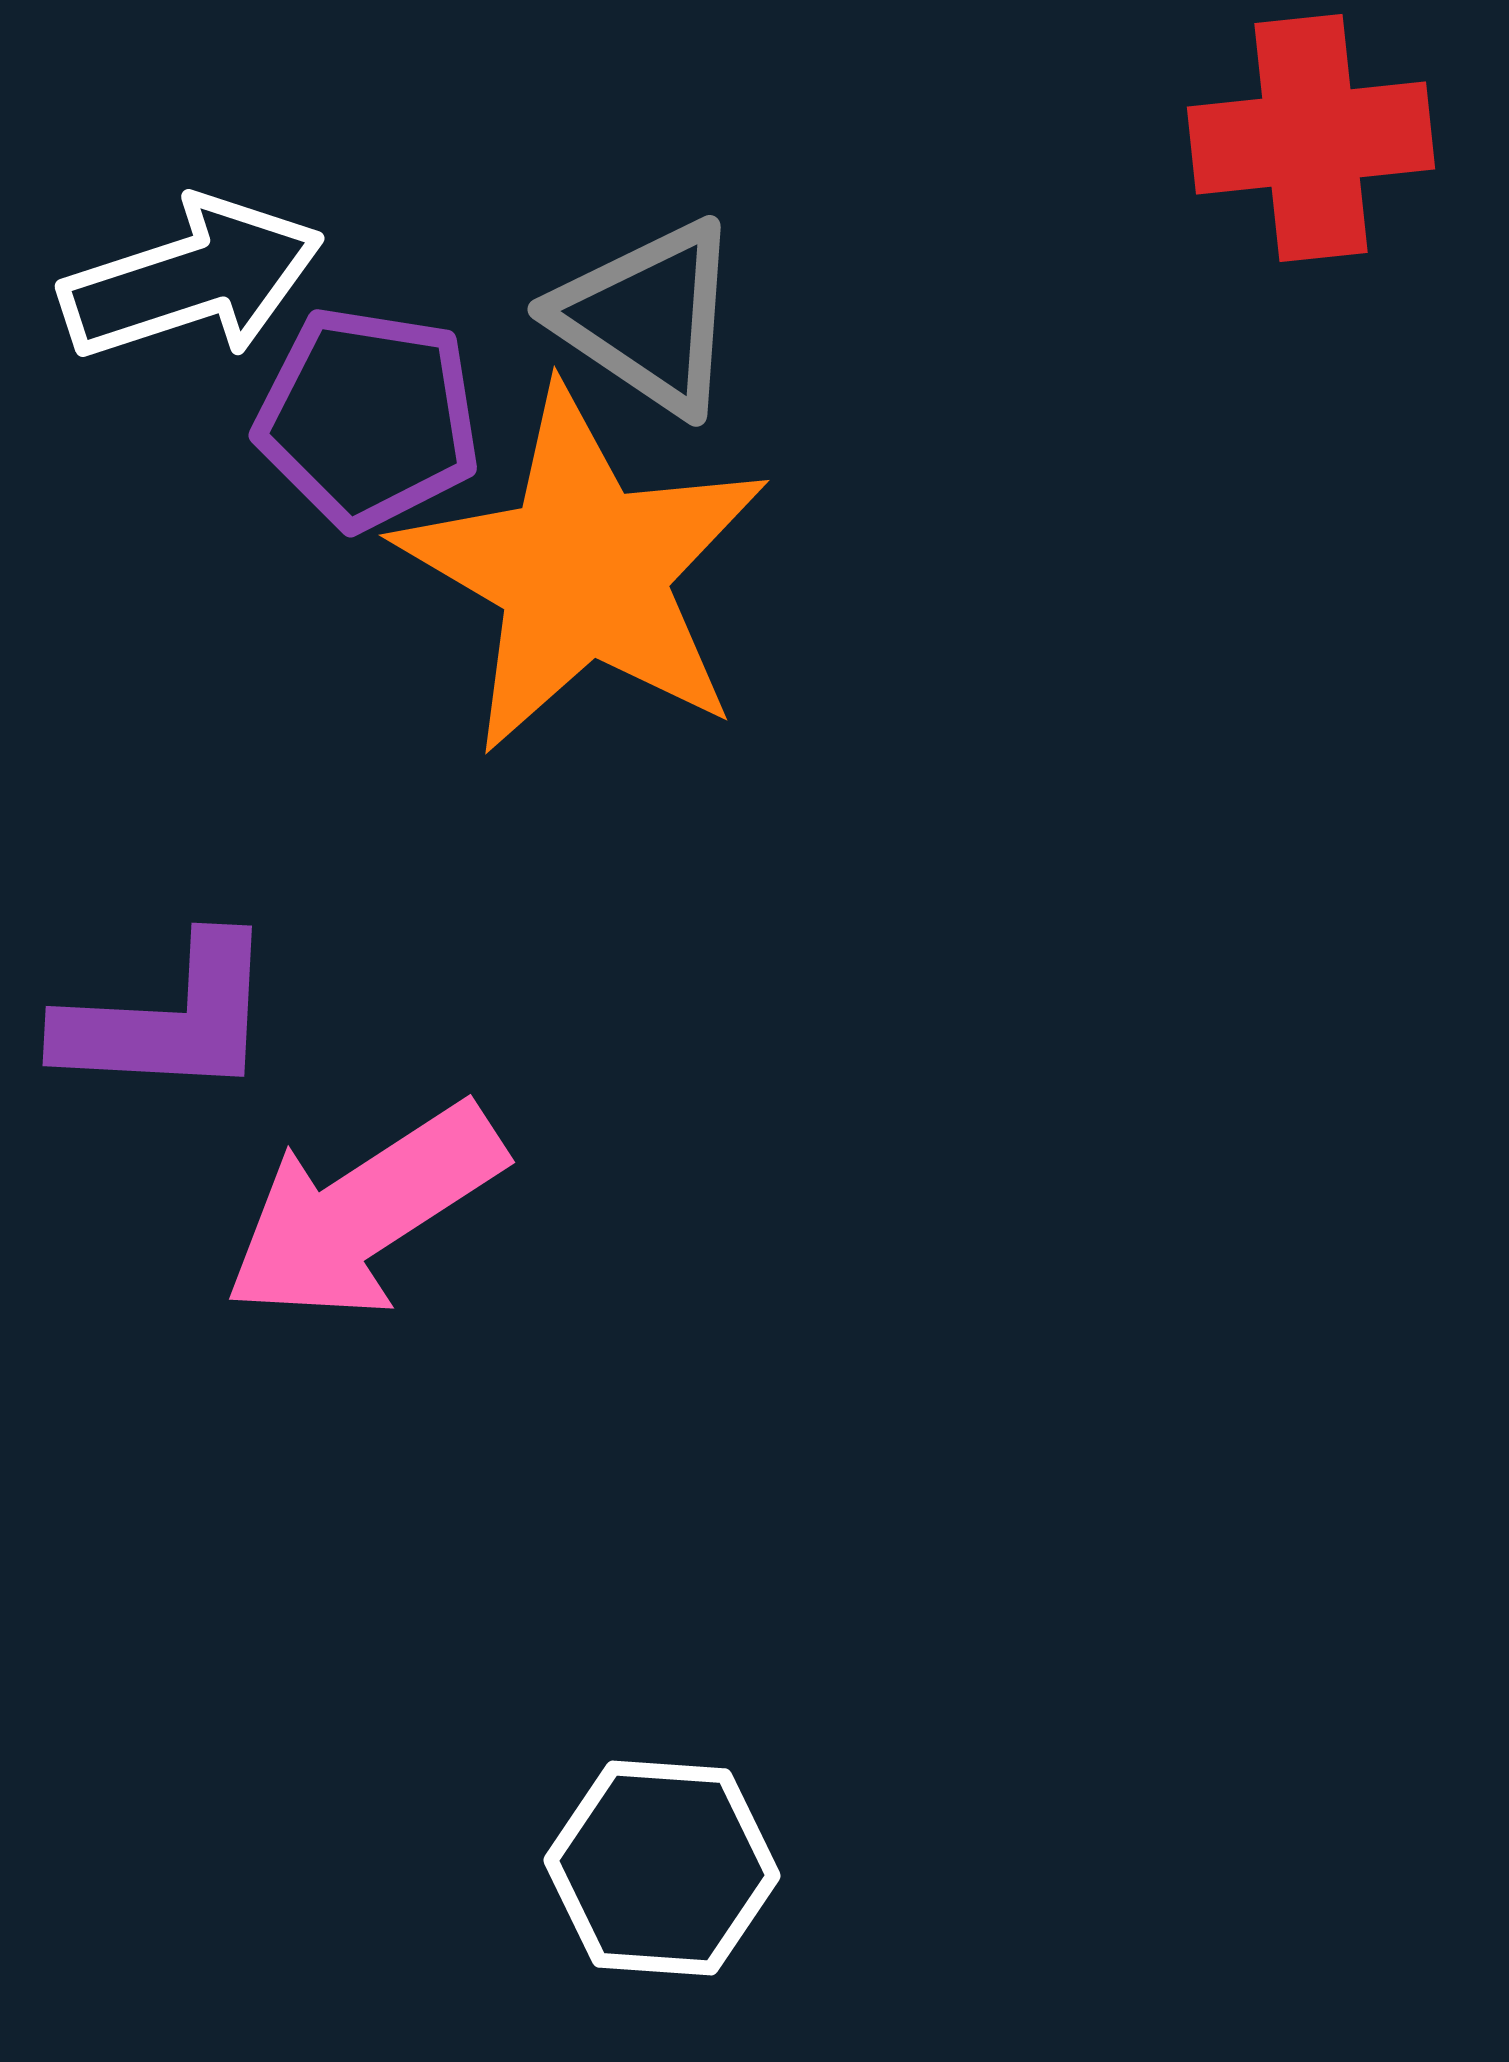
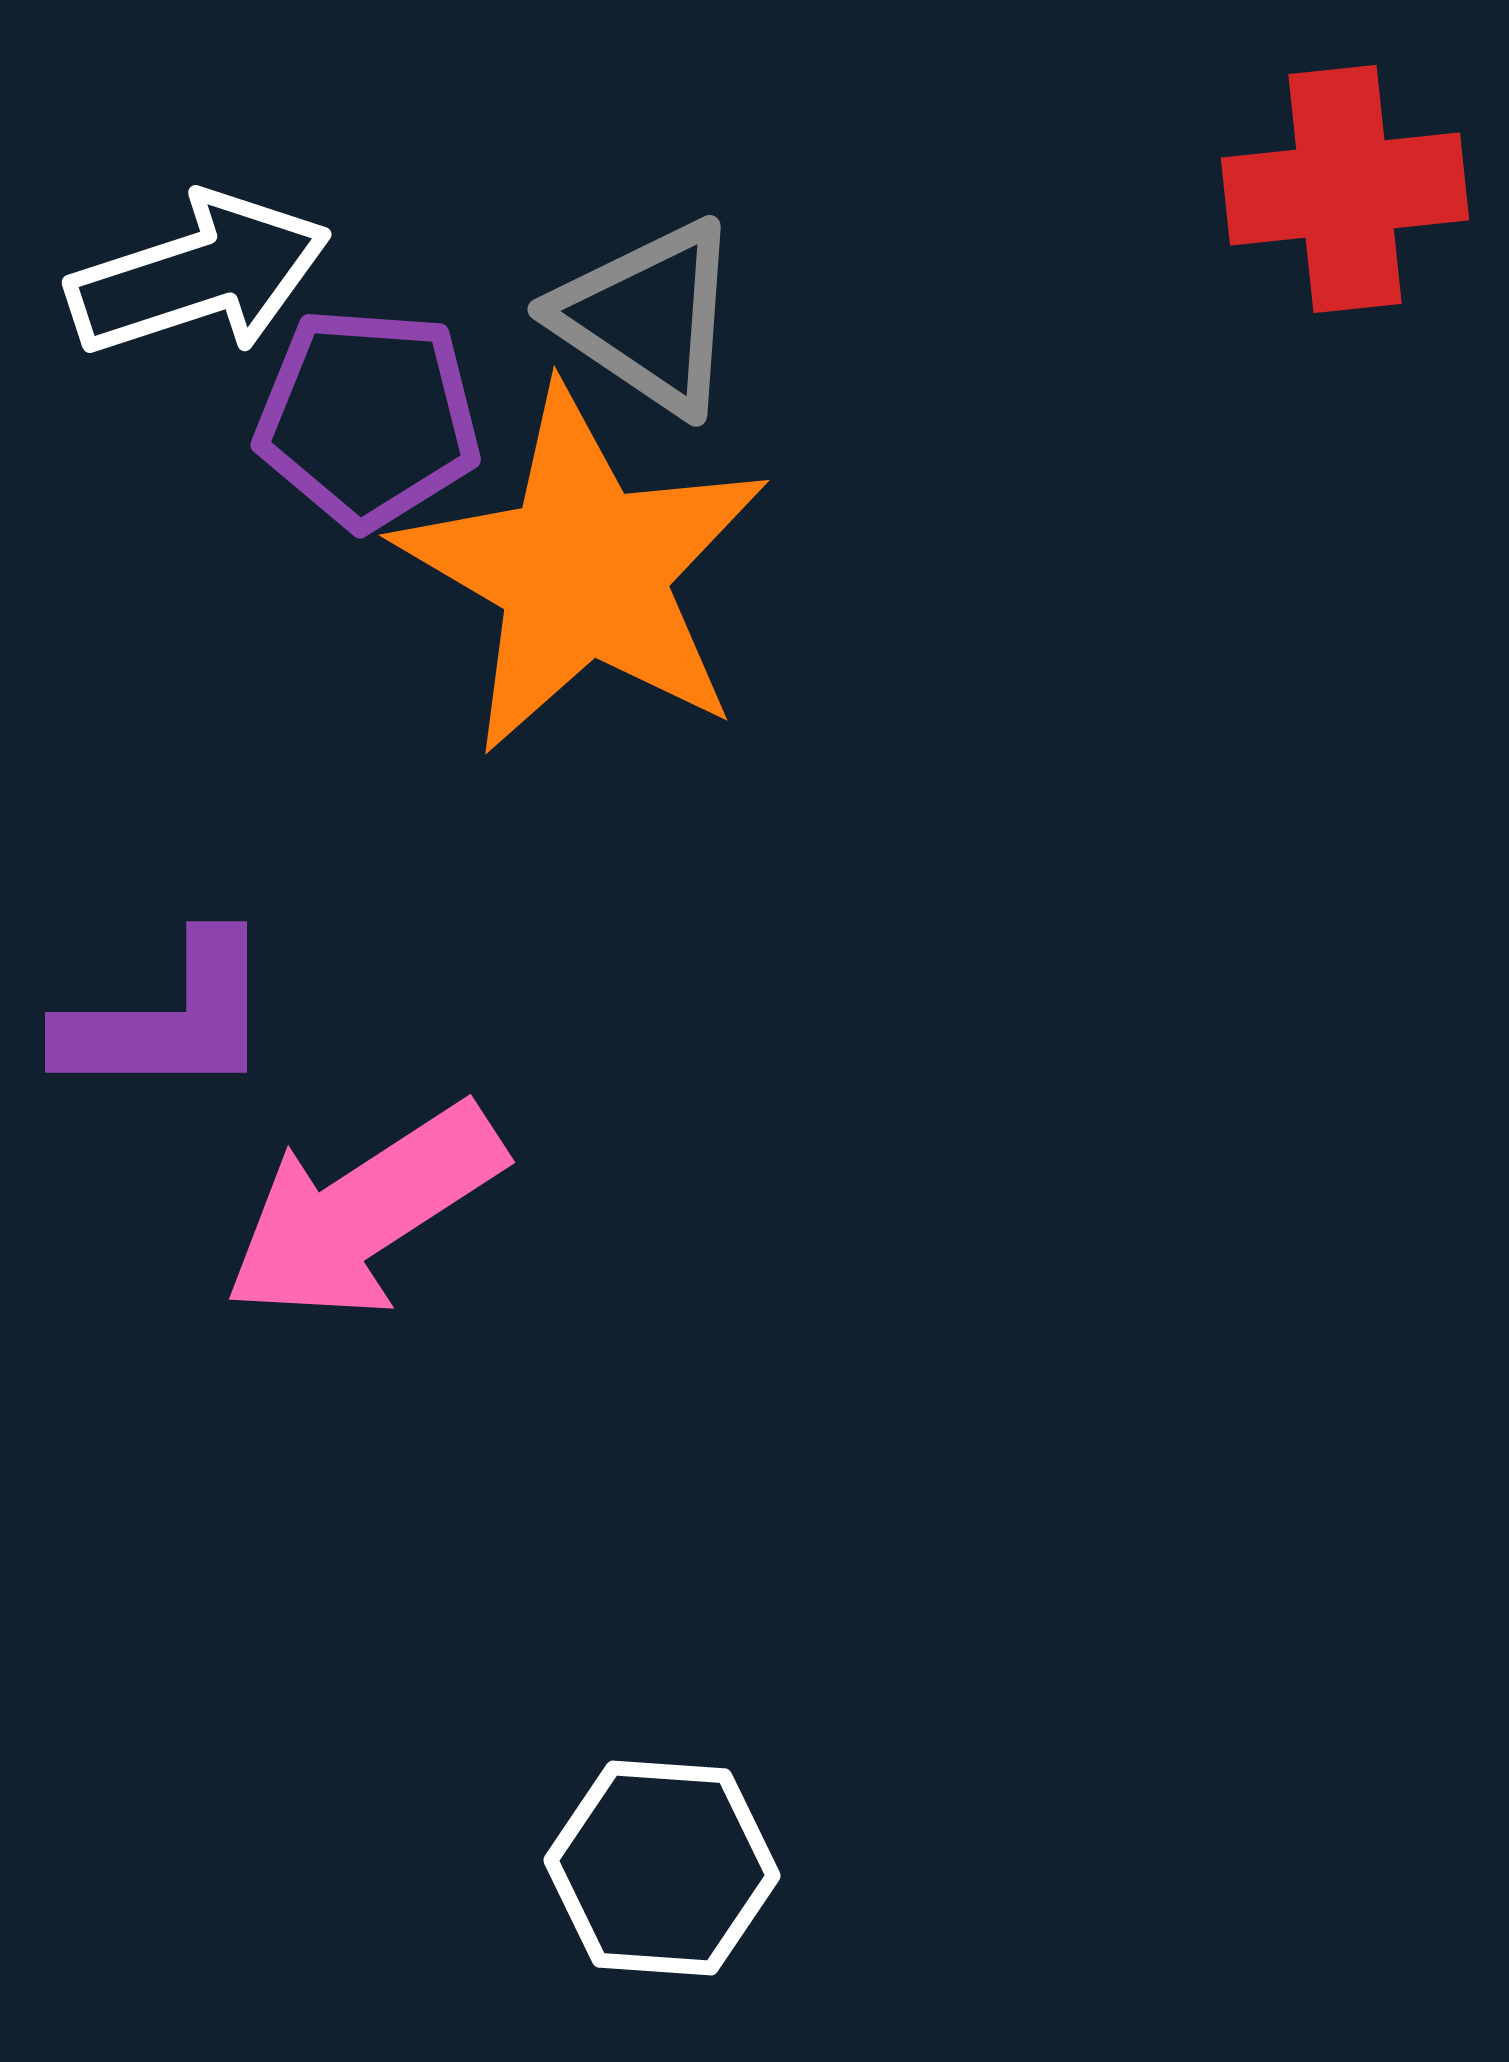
red cross: moved 34 px right, 51 px down
white arrow: moved 7 px right, 4 px up
purple pentagon: rotated 5 degrees counterclockwise
purple L-shape: rotated 3 degrees counterclockwise
